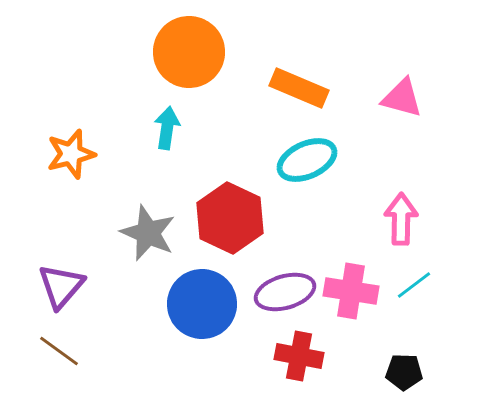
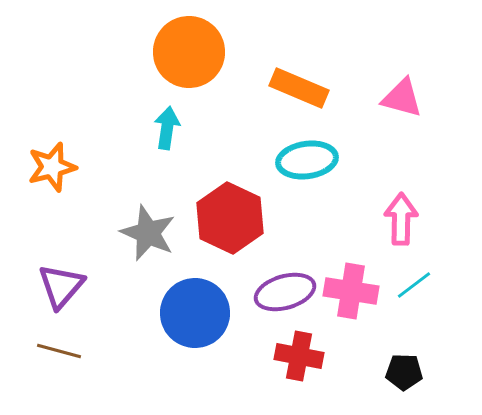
orange star: moved 19 px left, 13 px down
cyan ellipse: rotated 16 degrees clockwise
blue circle: moved 7 px left, 9 px down
brown line: rotated 21 degrees counterclockwise
